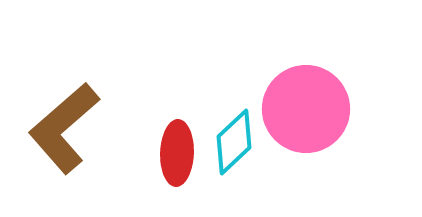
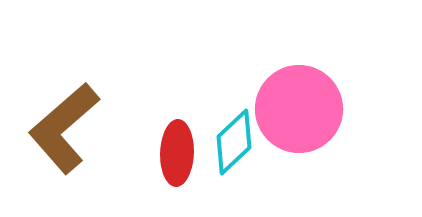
pink circle: moved 7 px left
